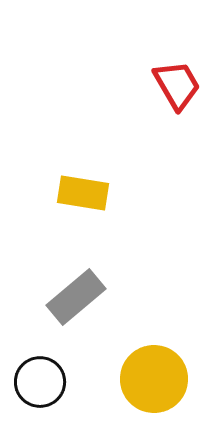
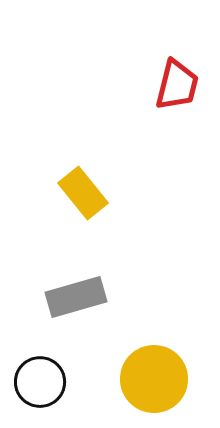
red trapezoid: rotated 44 degrees clockwise
yellow rectangle: rotated 42 degrees clockwise
gray rectangle: rotated 24 degrees clockwise
